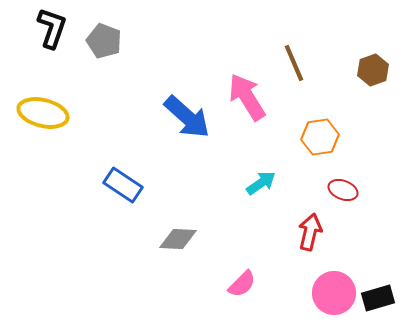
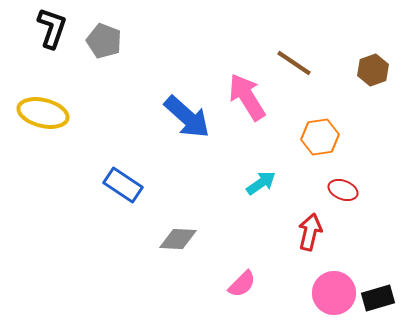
brown line: rotated 33 degrees counterclockwise
